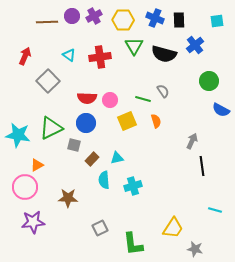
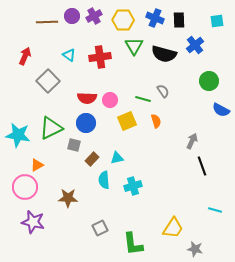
black line at (202, 166): rotated 12 degrees counterclockwise
purple star at (33, 222): rotated 20 degrees clockwise
